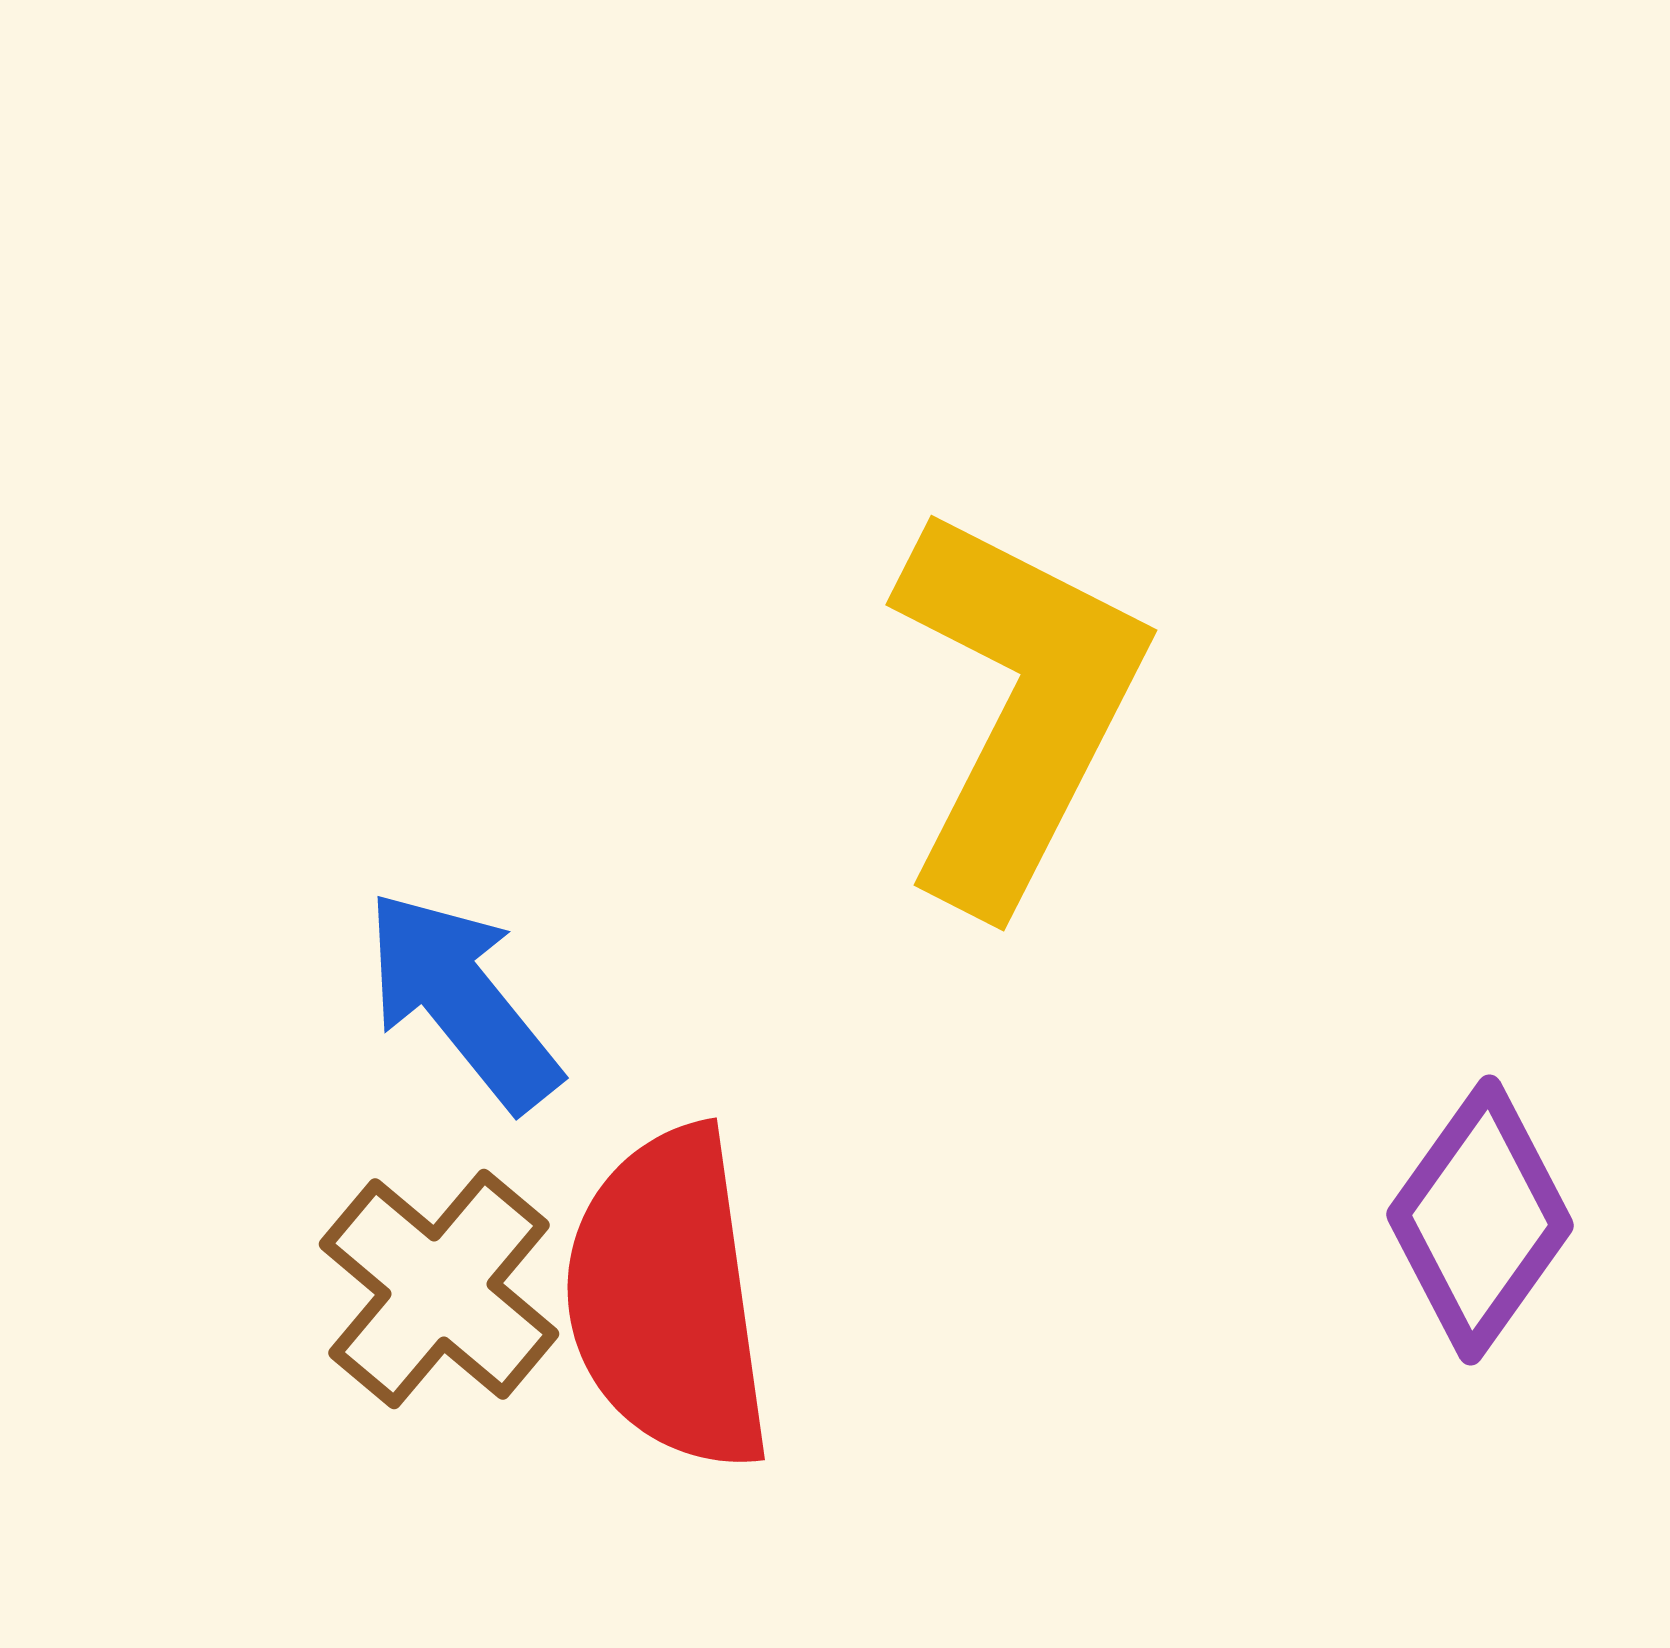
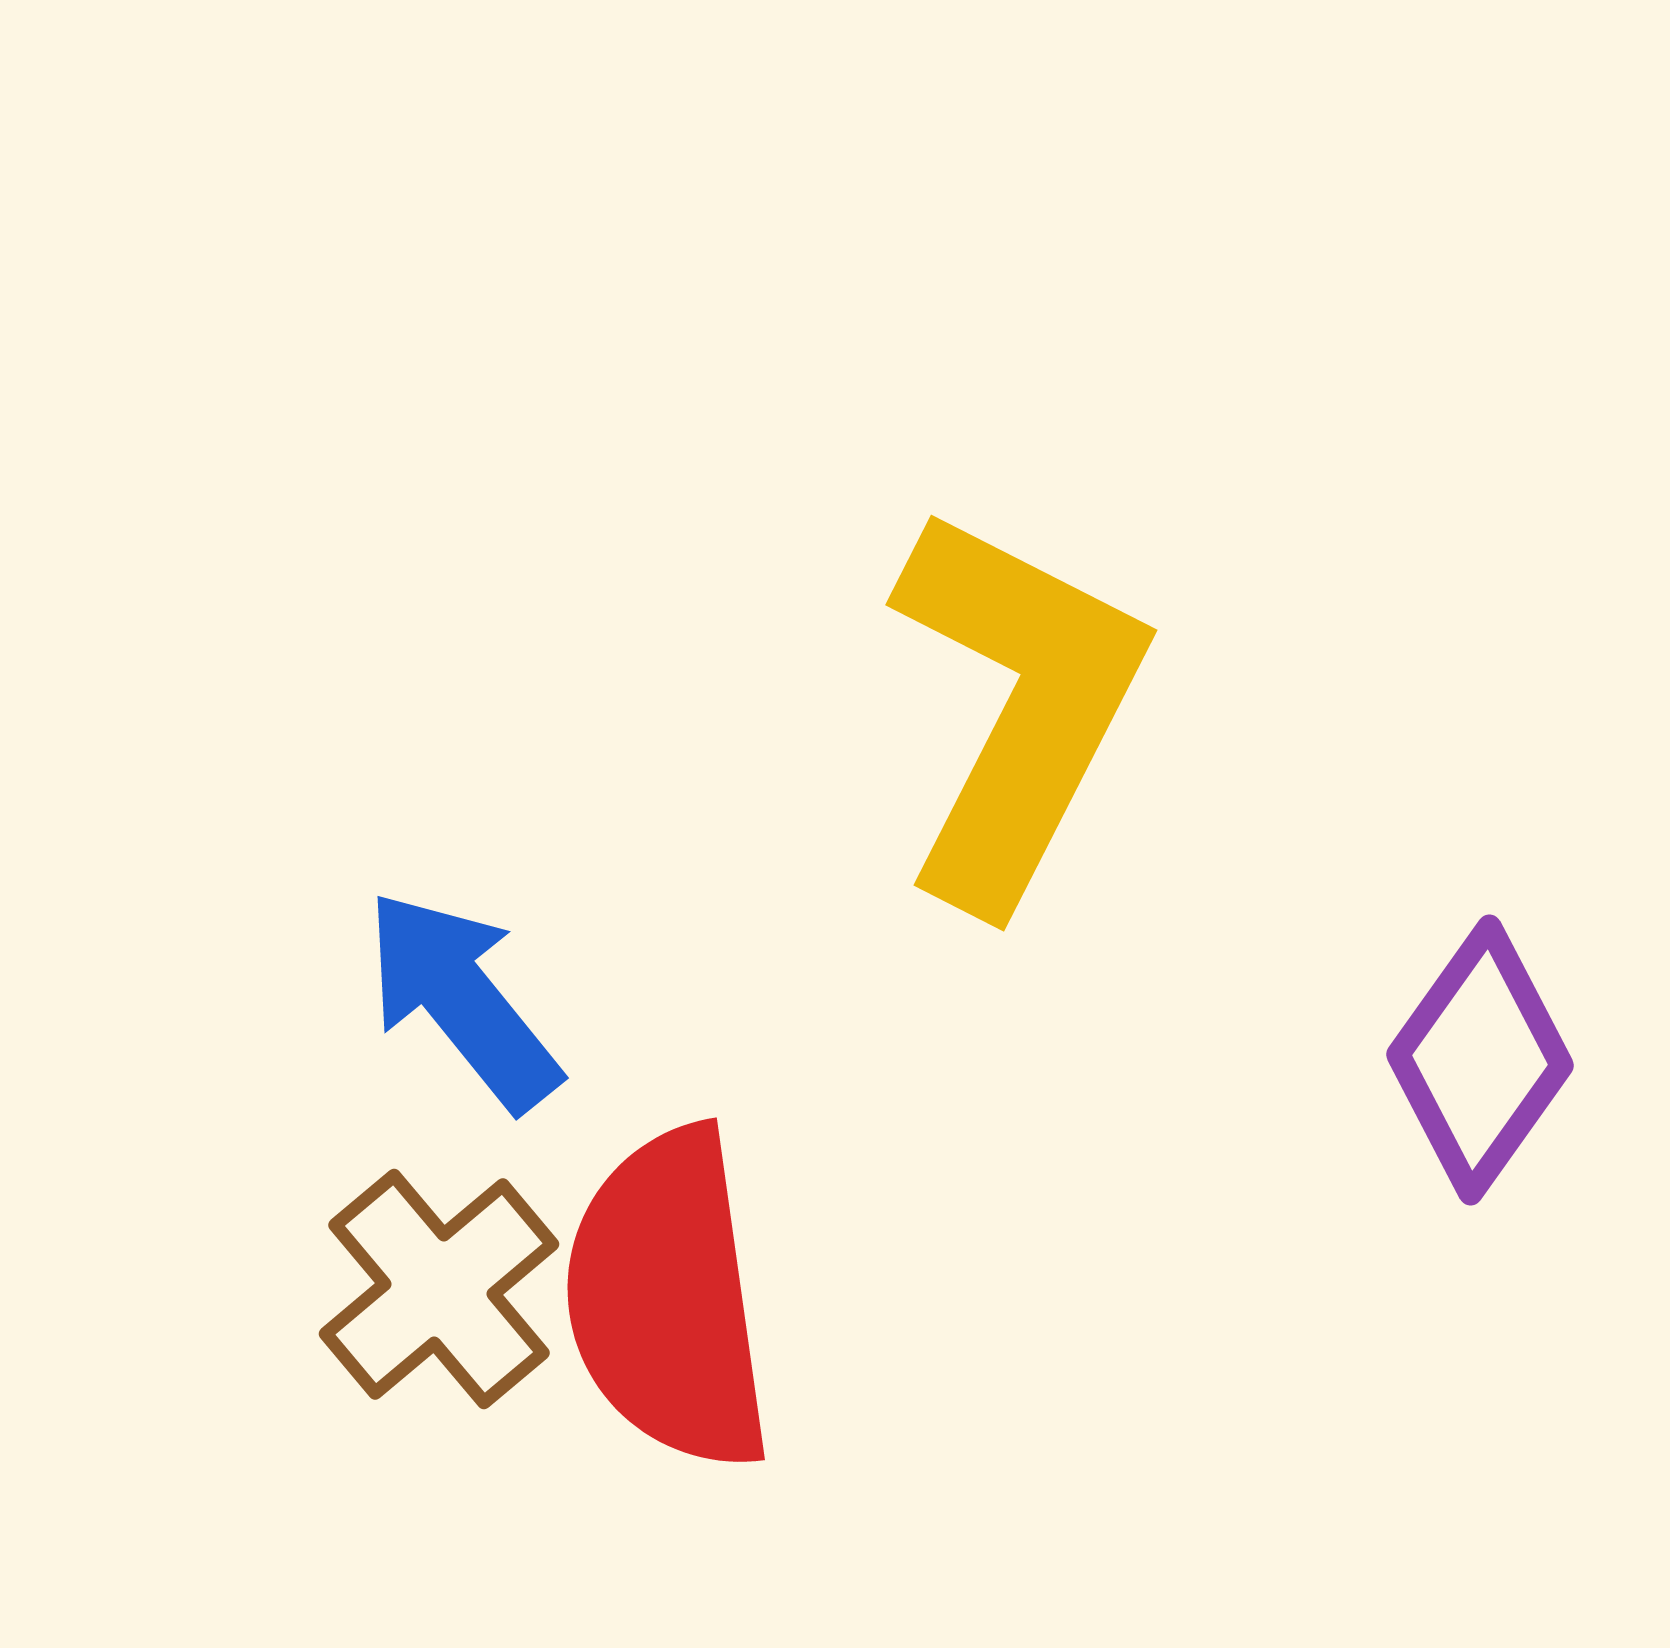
purple diamond: moved 160 px up
brown cross: rotated 10 degrees clockwise
